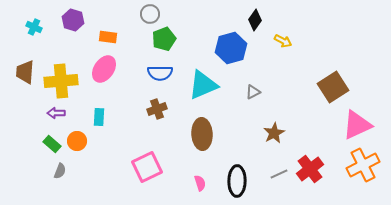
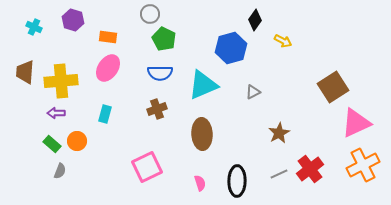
green pentagon: rotated 25 degrees counterclockwise
pink ellipse: moved 4 px right, 1 px up
cyan rectangle: moved 6 px right, 3 px up; rotated 12 degrees clockwise
pink triangle: moved 1 px left, 2 px up
brown star: moved 5 px right
